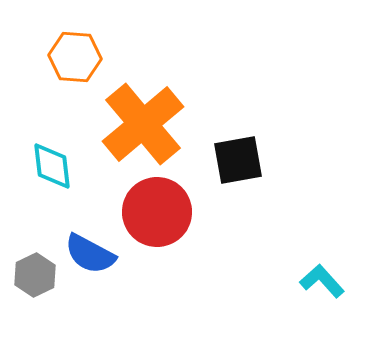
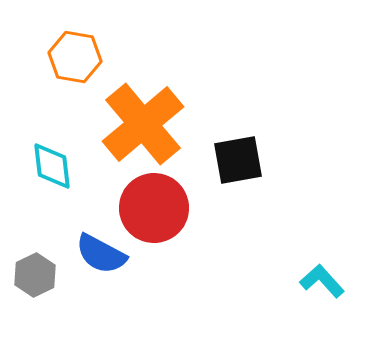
orange hexagon: rotated 6 degrees clockwise
red circle: moved 3 px left, 4 px up
blue semicircle: moved 11 px right
